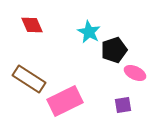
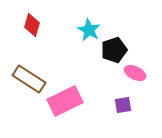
red diamond: rotated 40 degrees clockwise
cyan star: moved 2 px up
